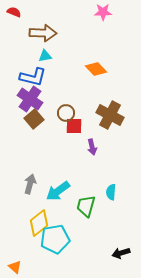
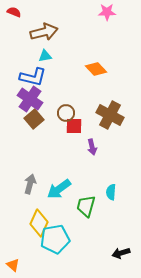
pink star: moved 4 px right
brown arrow: moved 1 px right, 1 px up; rotated 16 degrees counterclockwise
cyan arrow: moved 1 px right, 2 px up
yellow diamond: rotated 28 degrees counterclockwise
orange triangle: moved 2 px left, 2 px up
